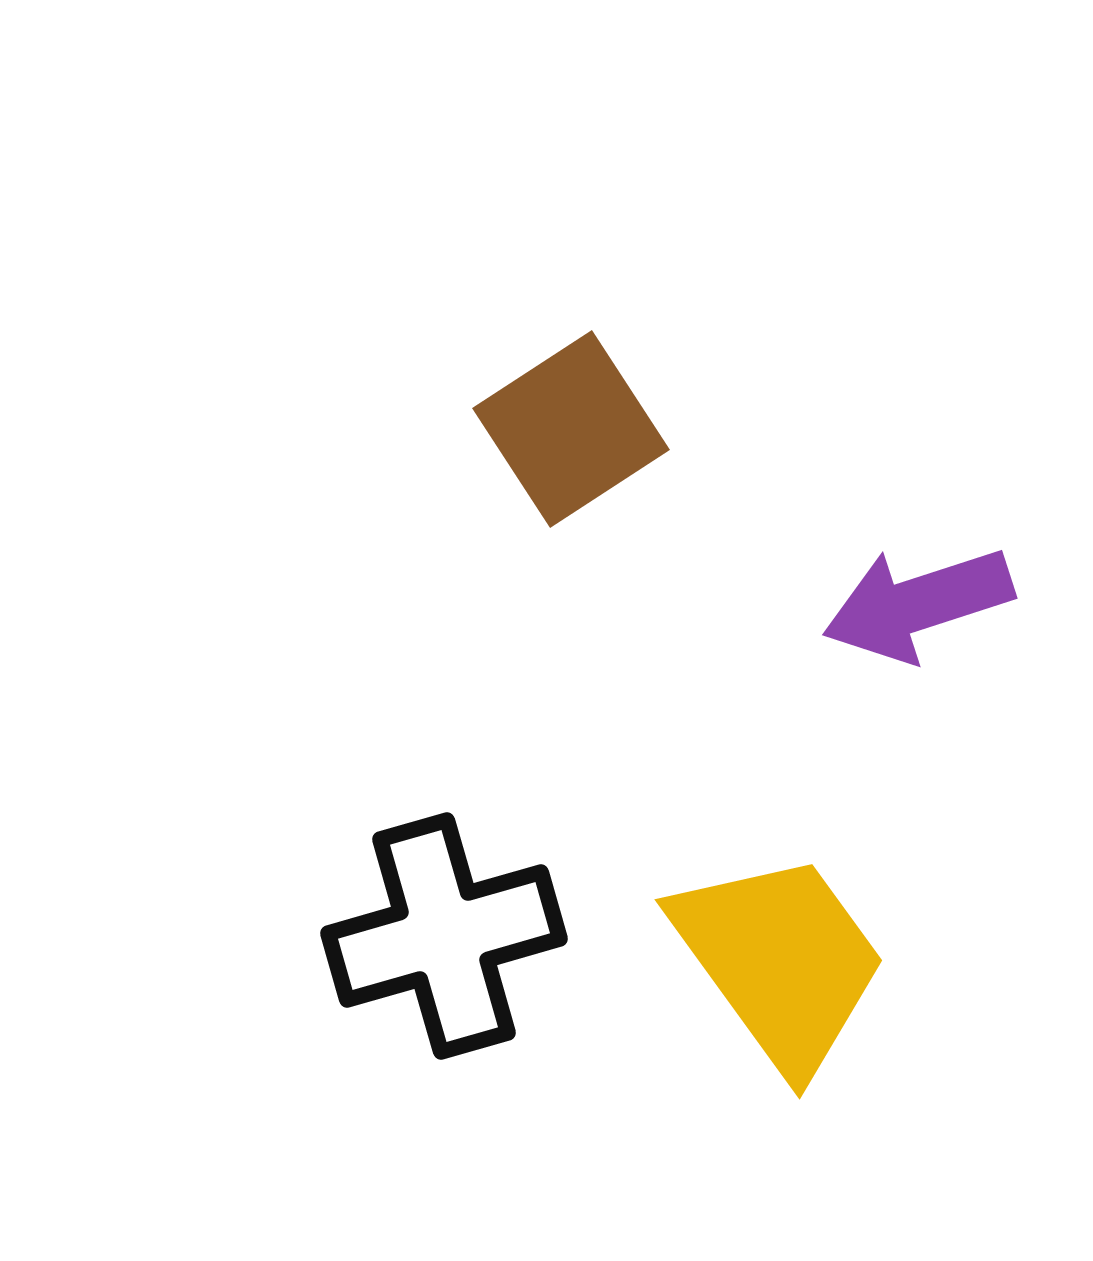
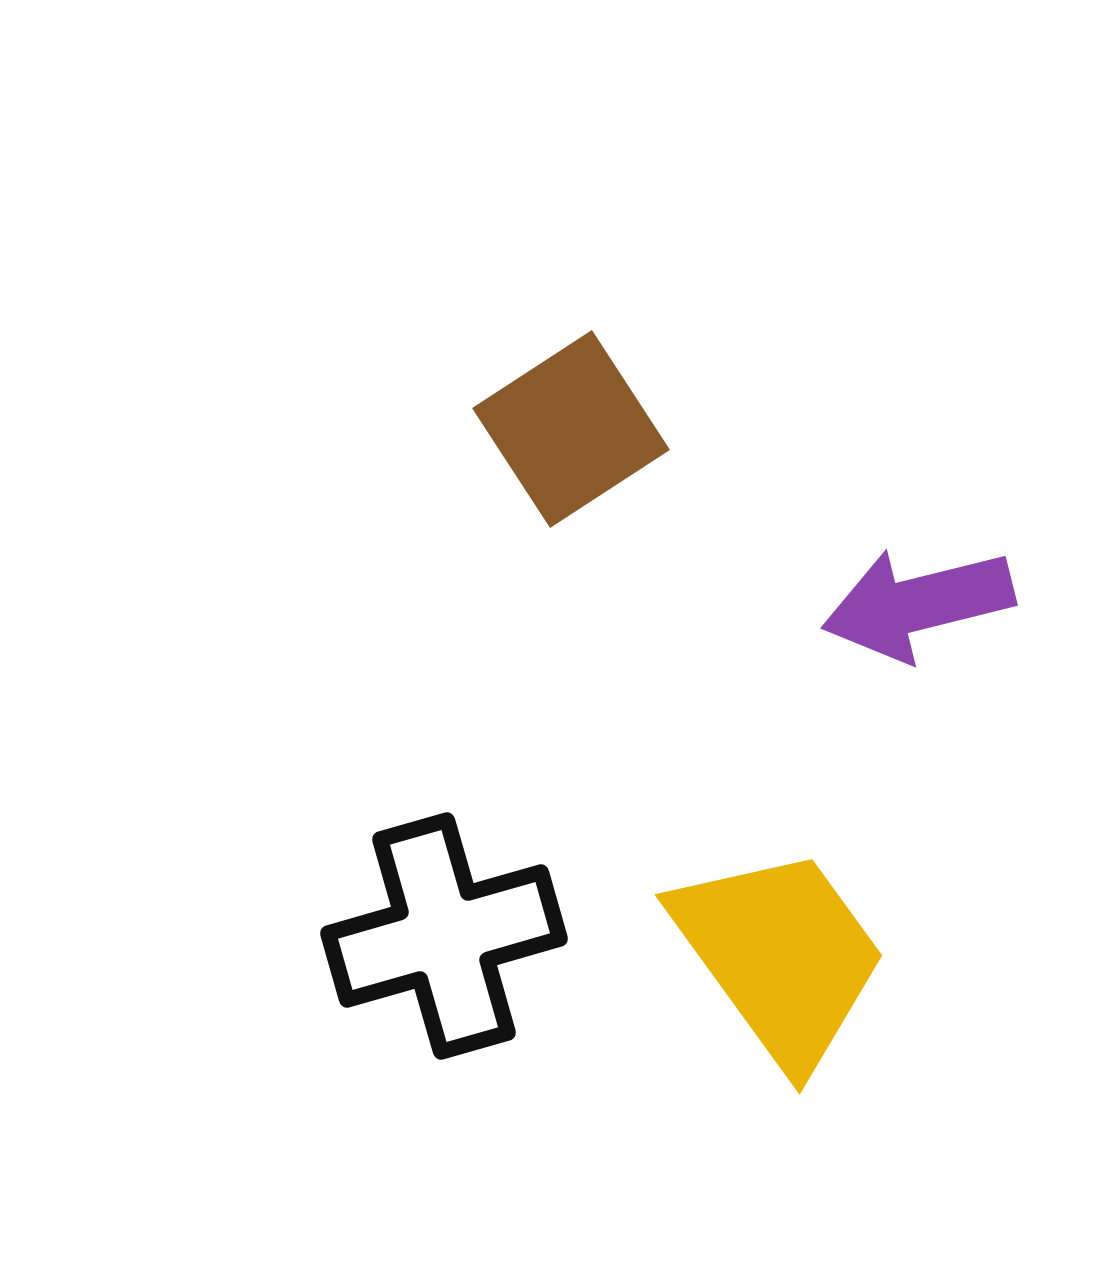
purple arrow: rotated 4 degrees clockwise
yellow trapezoid: moved 5 px up
